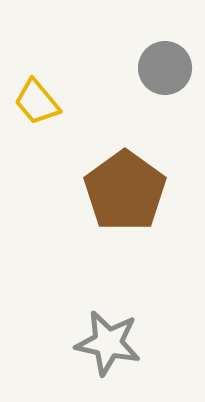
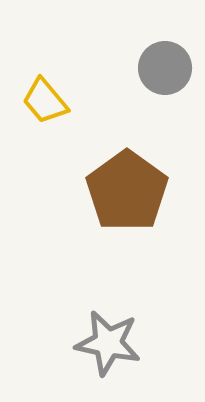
yellow trapezoid: moved 8 px right, 1 px up
brown pentagon: moved 2 px right
